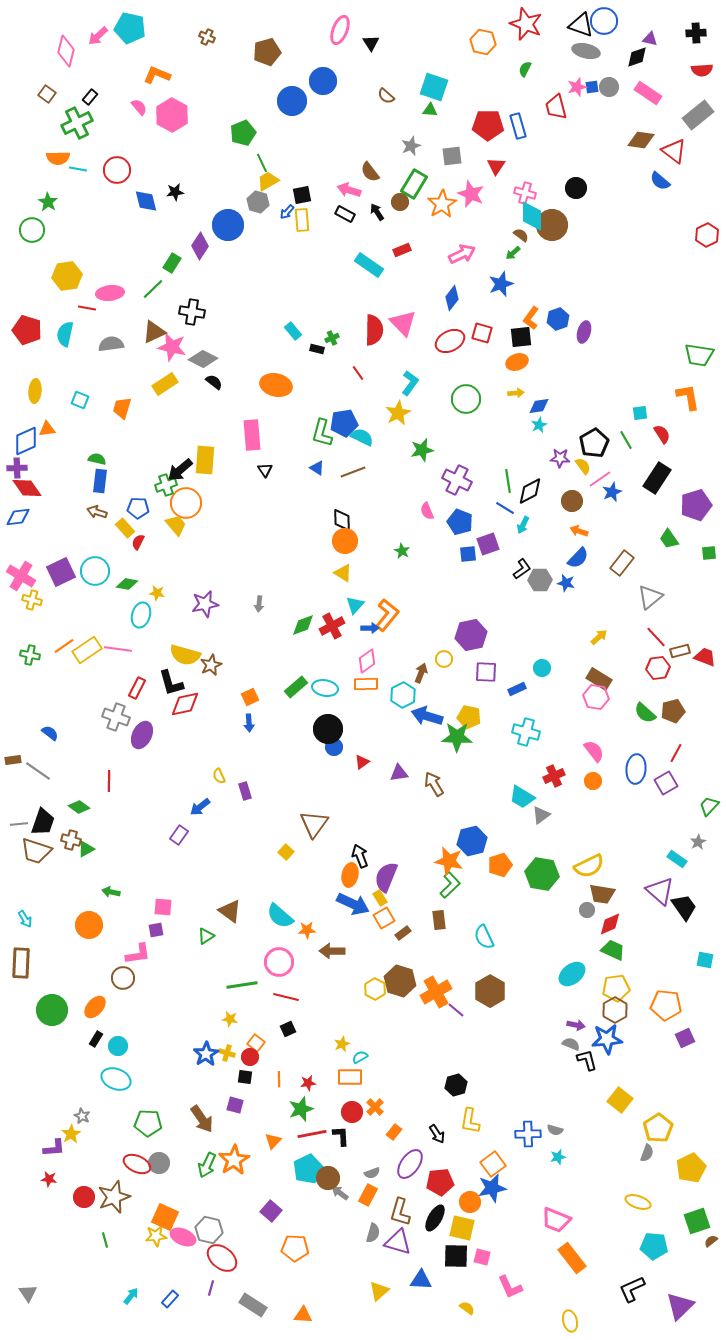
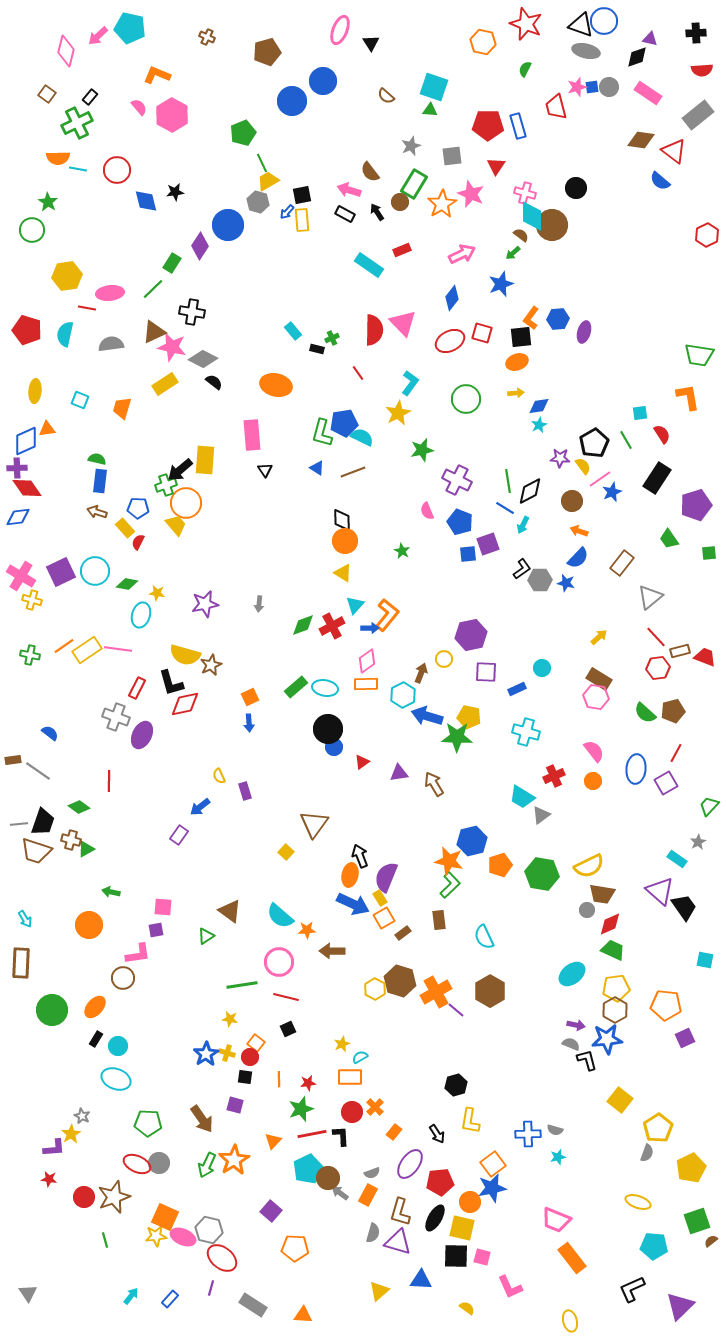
blue hexagon at (558, 319): rotated 15 degrees clockwise
